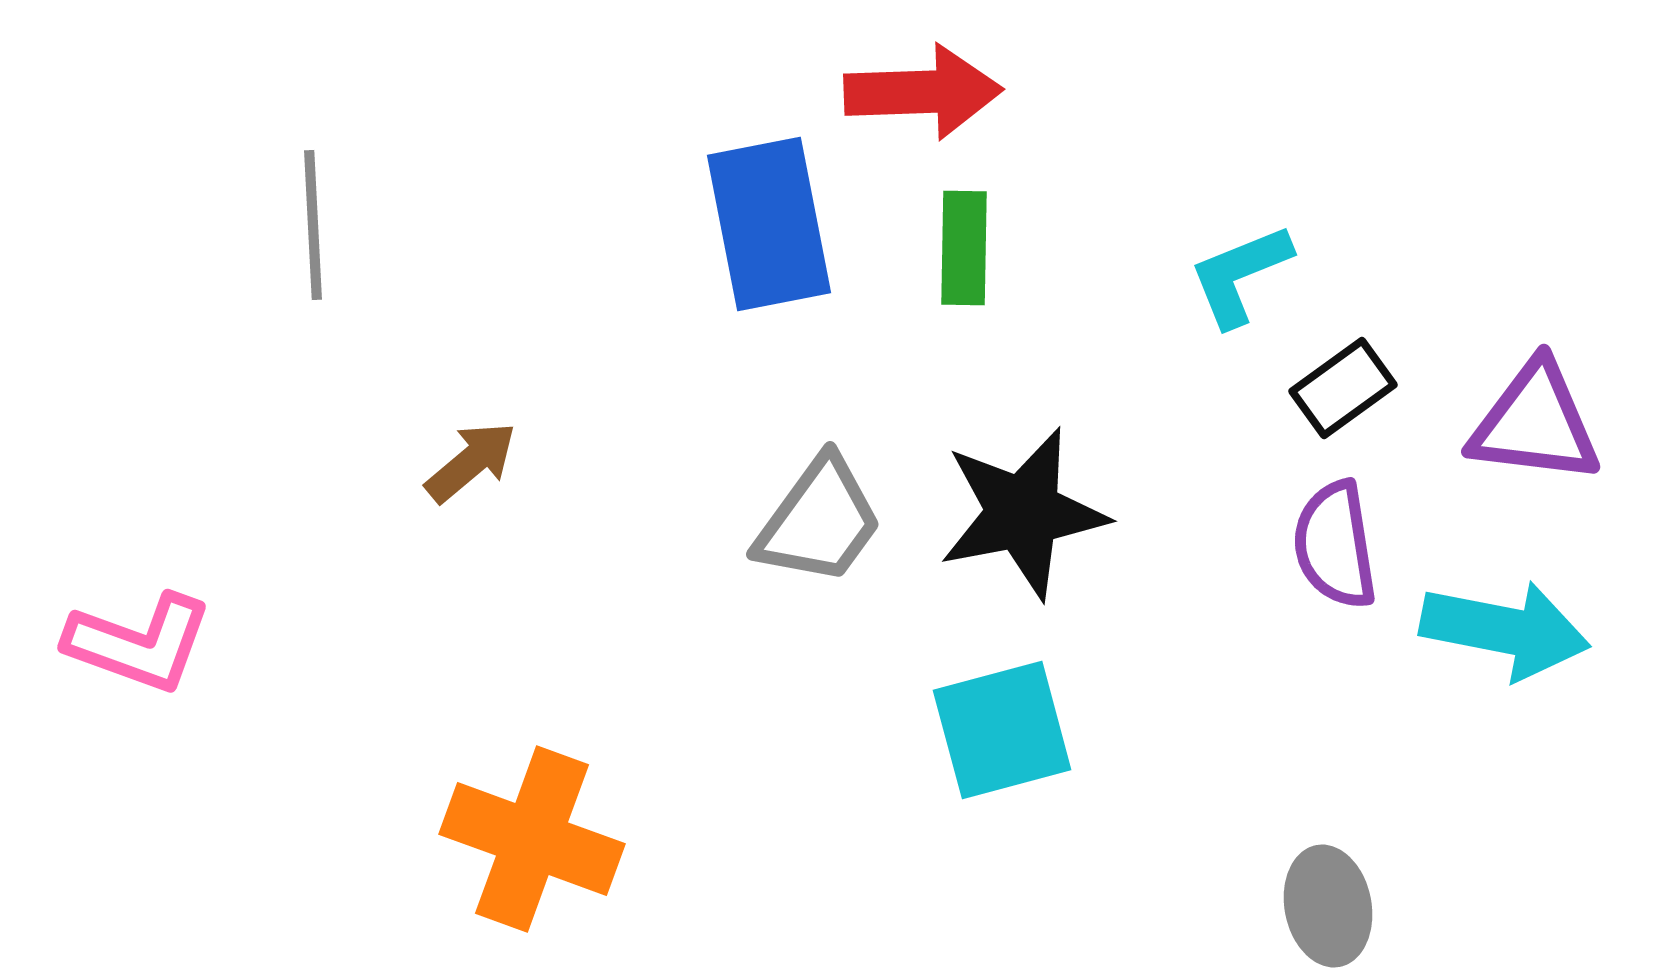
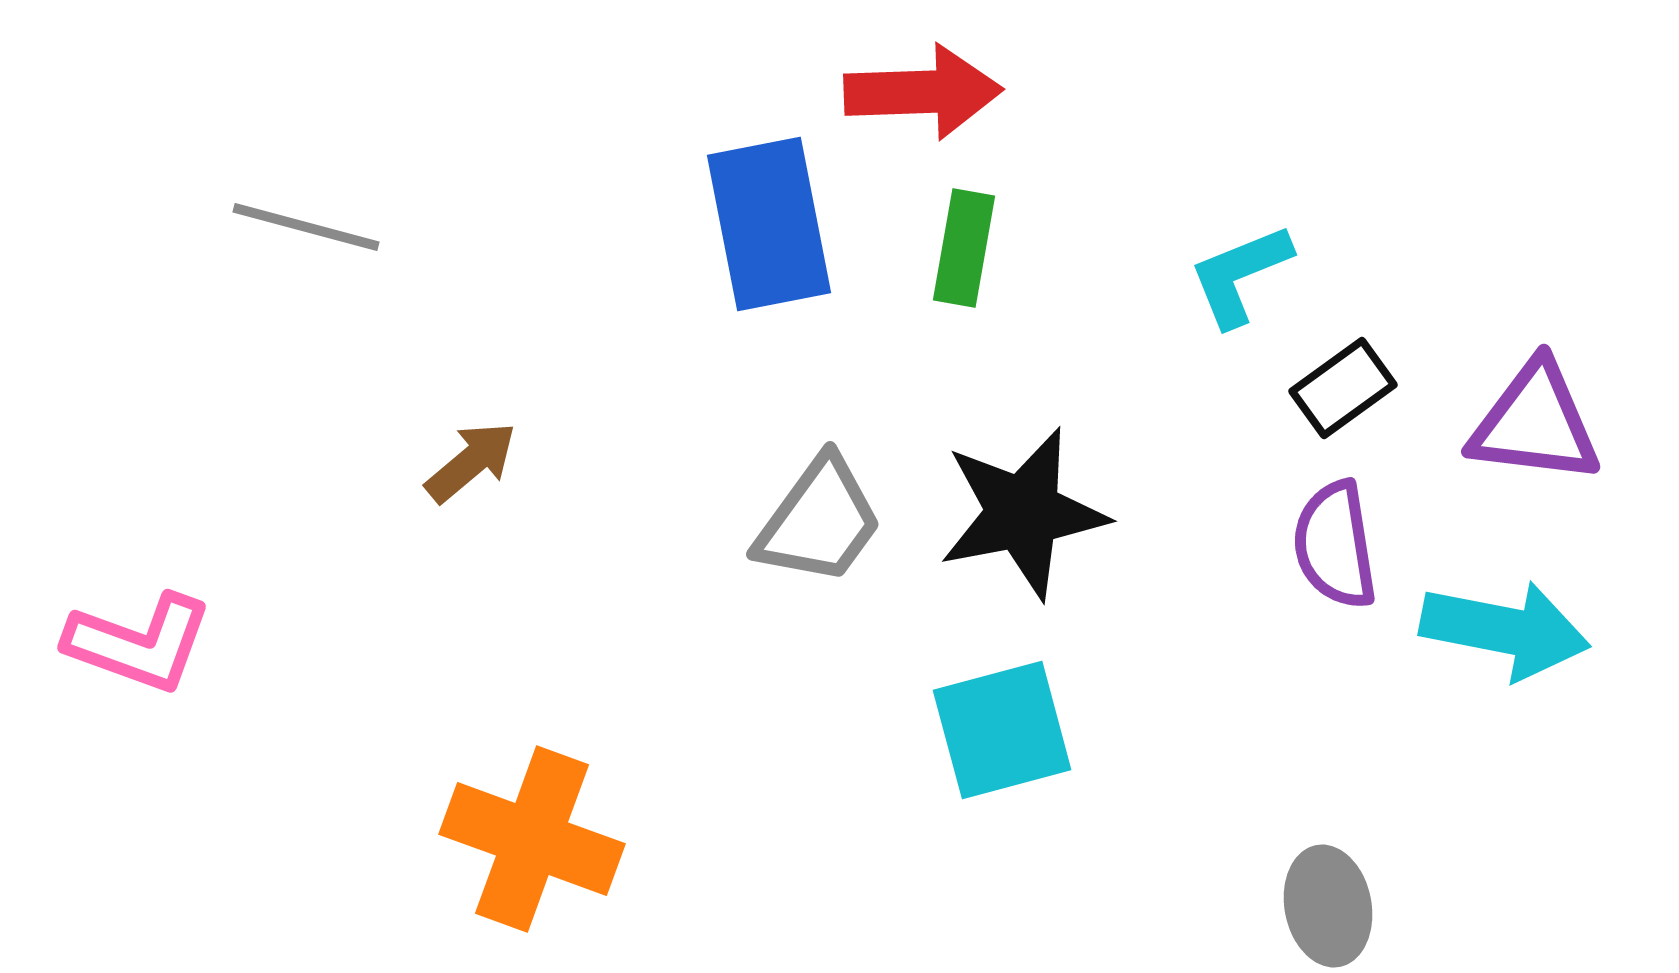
gray line: moved 7 px left, 2 px down; rotated 72 degrees counterclockwise
green rectangle: rotated 9 degrees clockwise
